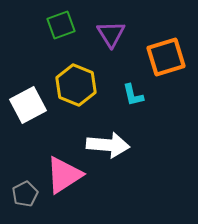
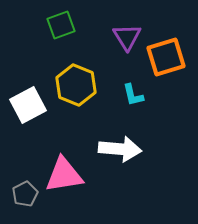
purple triangle: moved 16 px right, 3 px down
white arrow: moved 12 px right, 4 px down
pink triangle: rotated 24 degrees clockwise
